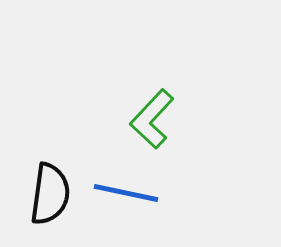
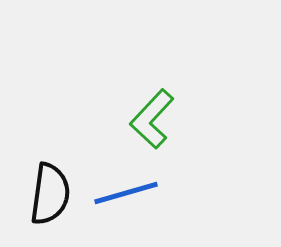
blue line: rotated 28 degrees counterclockwise
